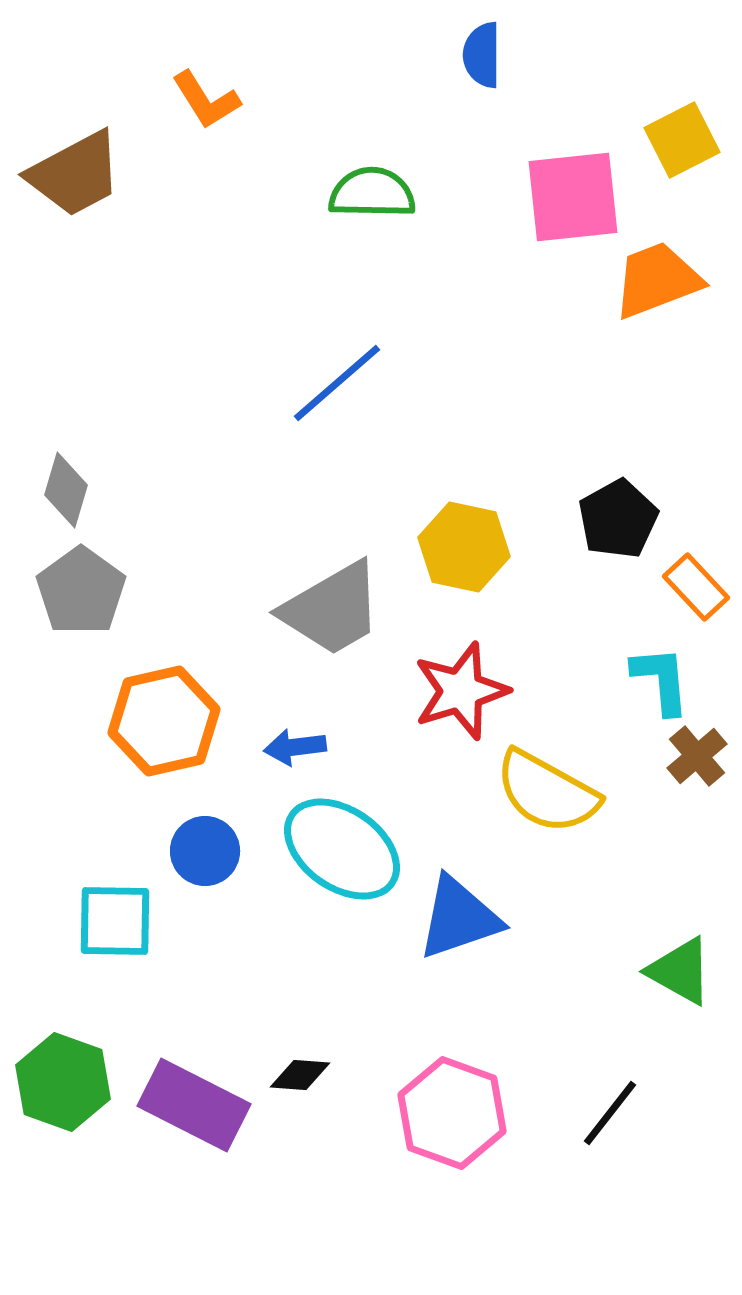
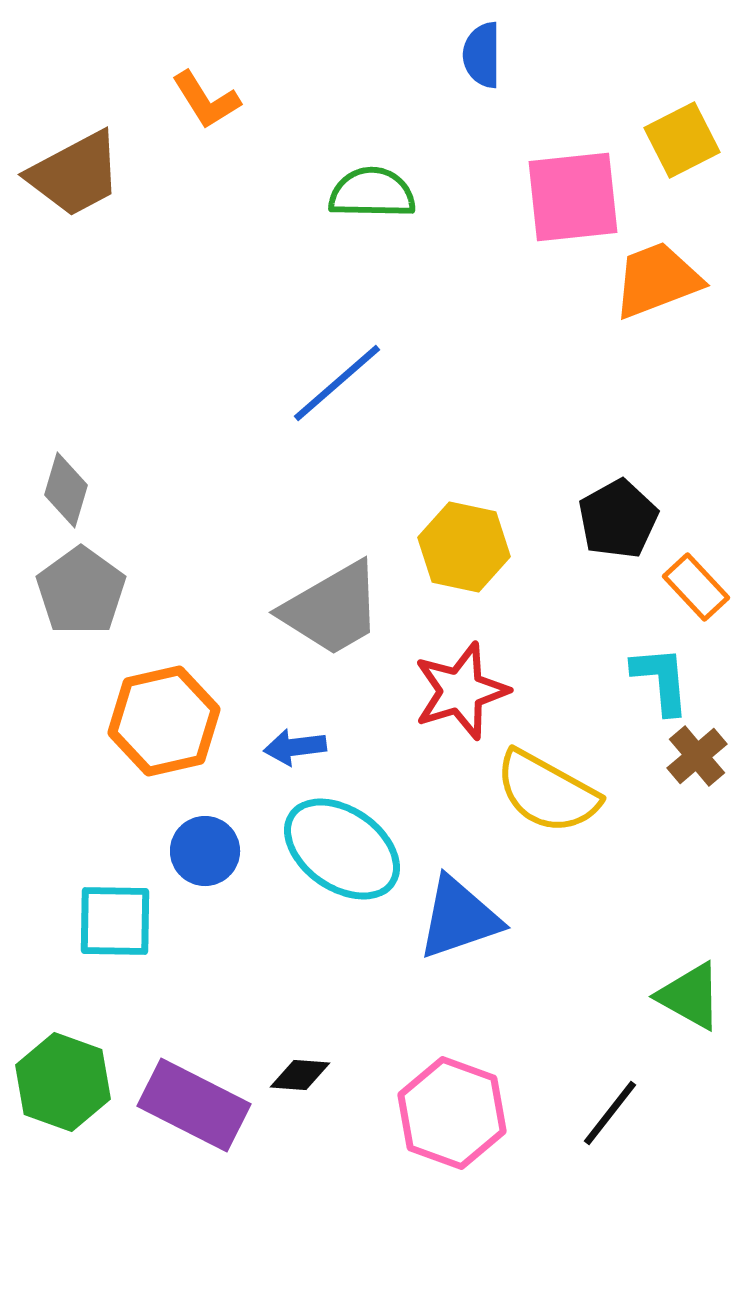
green triangle: moved 10 px right, 25 px down
